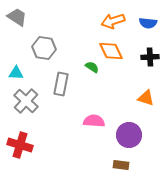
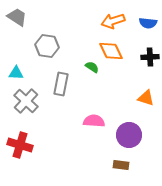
gray hexagon: moved 3 px right, 2 px up
